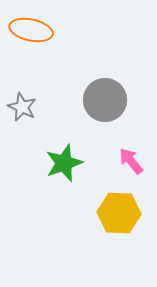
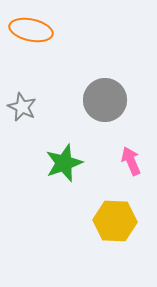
pink arrow: rotated 16 degrees clockwise
yellow hexagon: moved 4 px left, 8 px down
